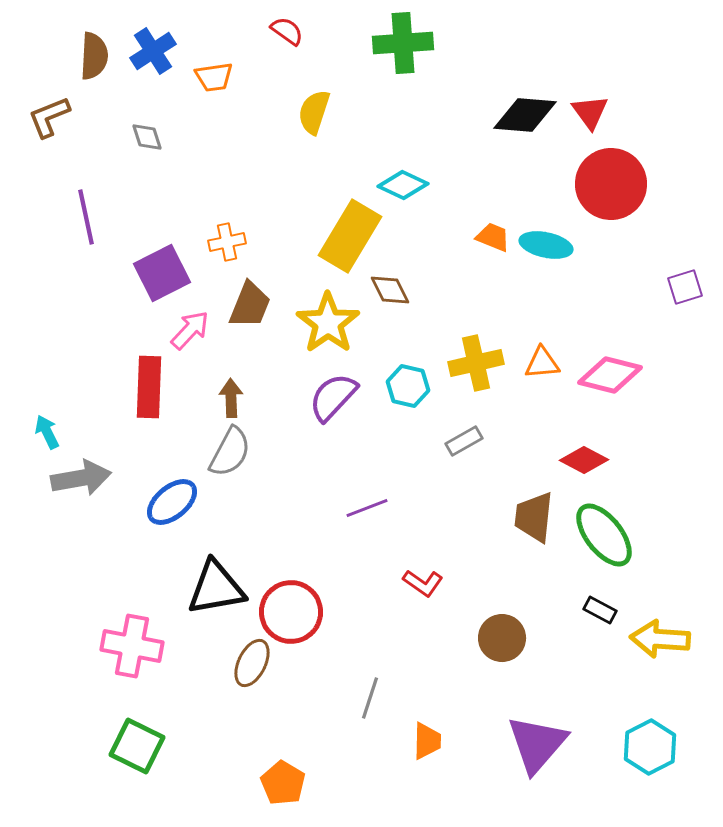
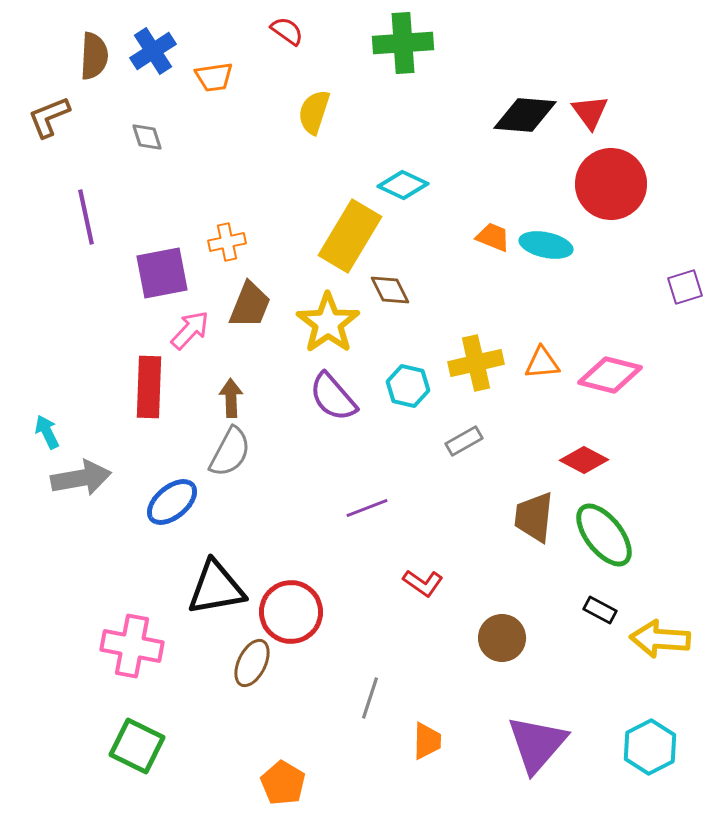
purple square at (162, 273): rotated 16 degrees clockwise
purple semicircle at (333, 397): rotated 84 degrees counterclockwise
